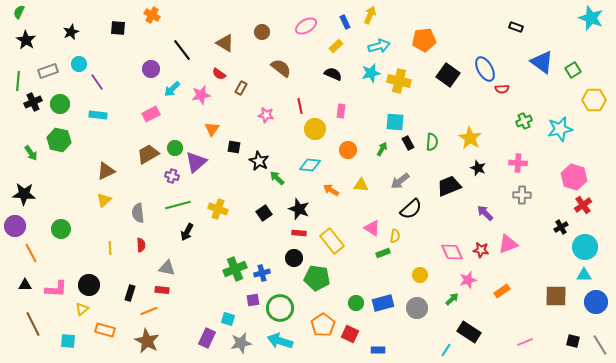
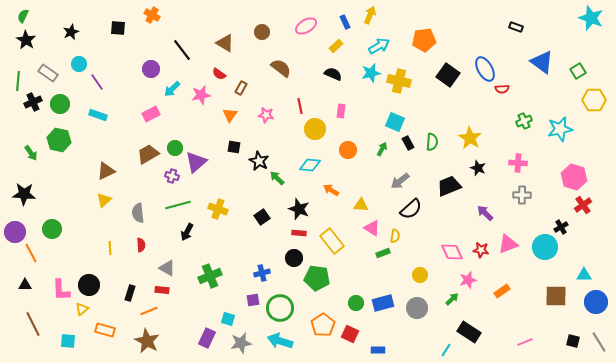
green semicircle at (19, 12): moved 4 px right, 4 px down
cyan arrow at (379, 46): rotated 15 degrees counterclockwise
green square at (573, 70): moved 5 px right, 1 px down
gray rectangle at (48, 71): moved 2 px down; rotated 54 degrees clockwise
cyan rectangle at (98, 115): rotated 12 degrees clockwise
cyan square at (395, 122): rotated 18 degrees clockwise
orange triangle at (212, 129): moved 18 px right, 14 px up
yellow triangle at (361, 185): moved 20 px down
black square at (264, 213): moved 2 px left, 4 px down
purple circle at (15, 226): moved 6 px down
green circle at (61, 229): moved 9 px left
cyan circle at (585, 247): moved 40 px left
gray triangle at (167, 268): rotated 18 degrees clockwise
green cross at (235, 269): moved 25 px left, 7 px down
pink L-shape at (56, 289): moved 5 px right, 1 px down; rotated 85 degrees clockwise
gray line at (600, 345): moved 1 px left, 3 px up
